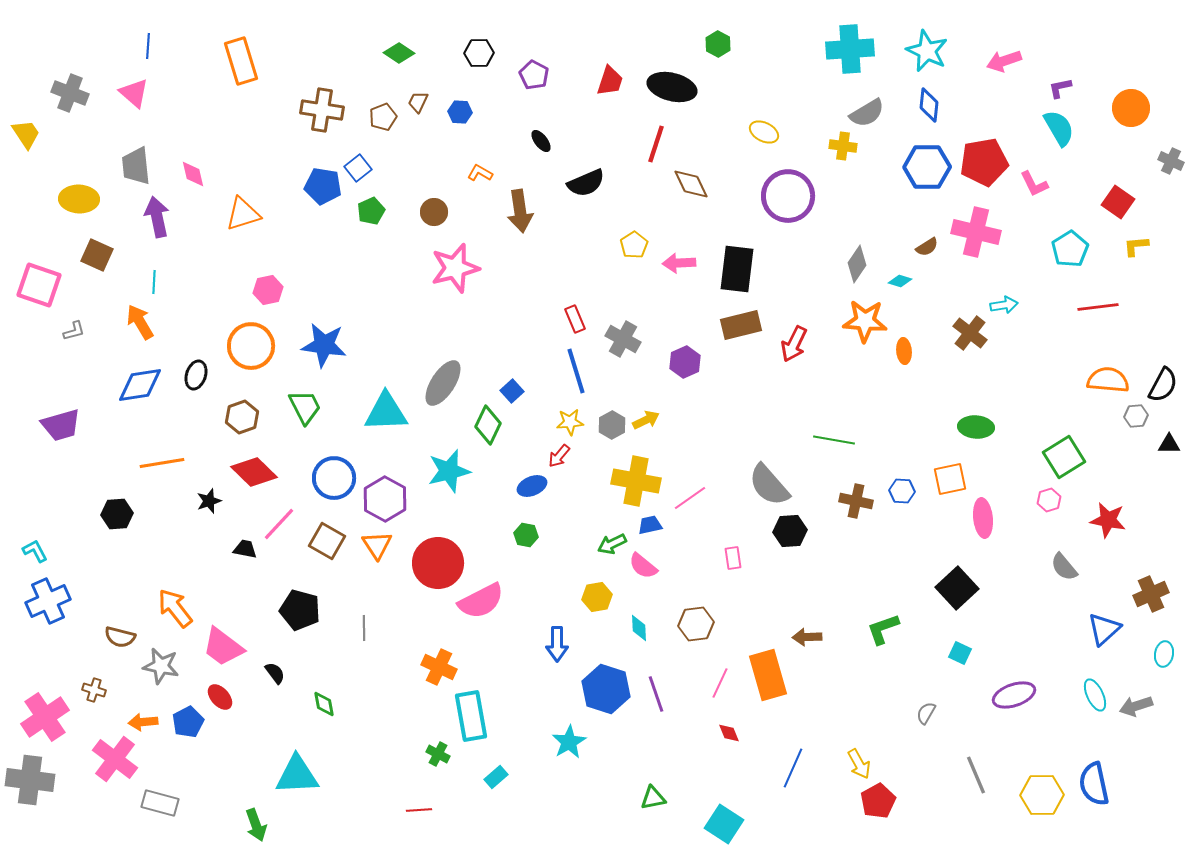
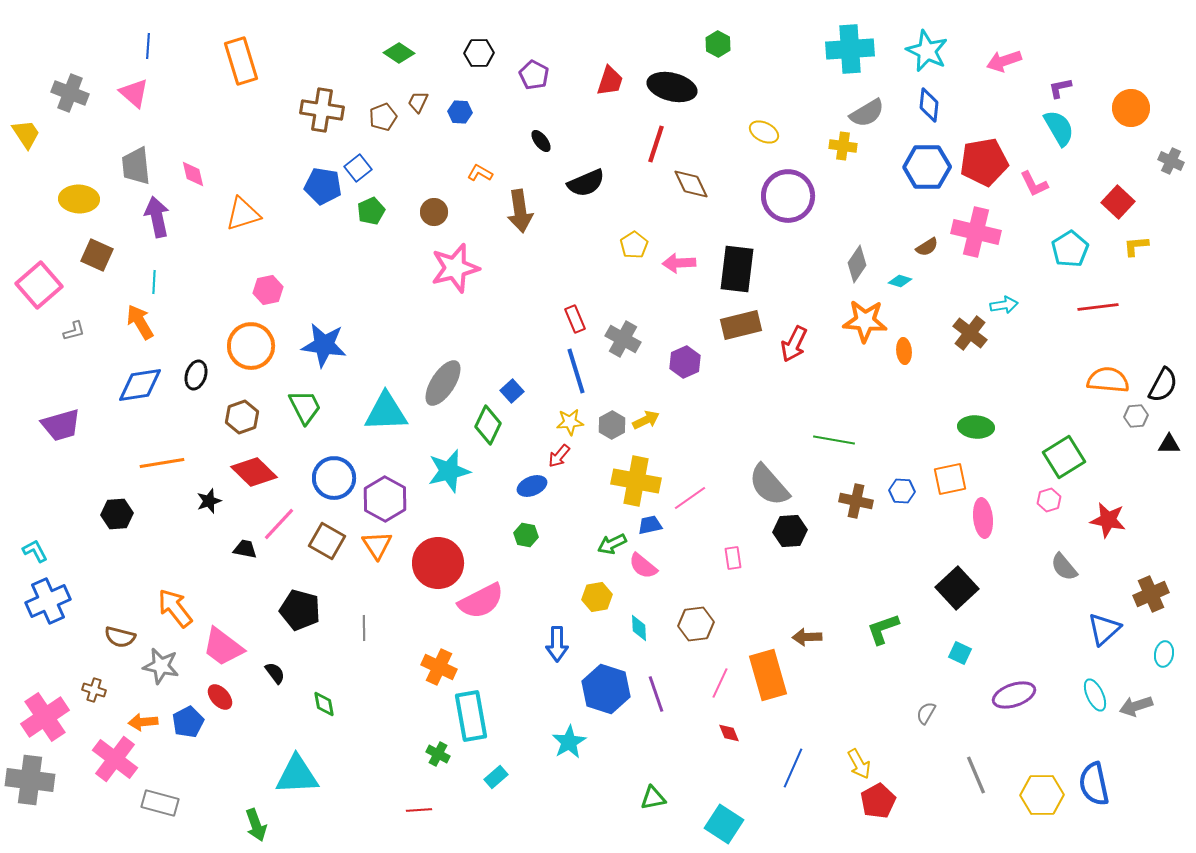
red square at (1118, 202): rotated 8 degrees clockwise
pink square at (39, 285): rotated 30 degrees clockwise
